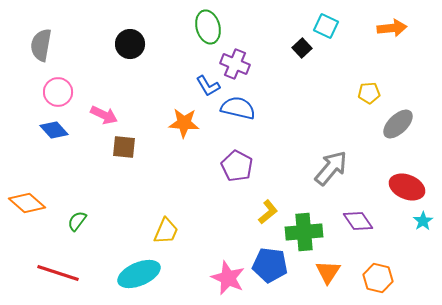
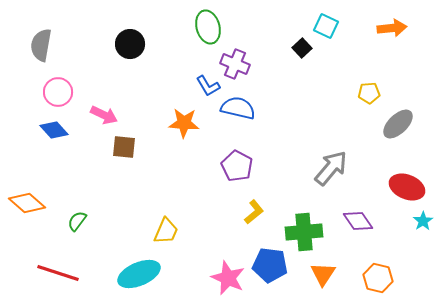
yellow L-shape: moved 14 px left
orange triangle: moved 5 px left, 2 px down
